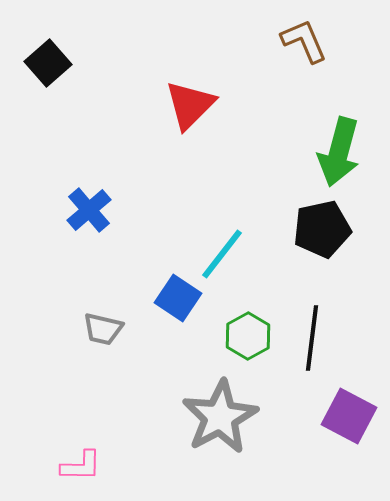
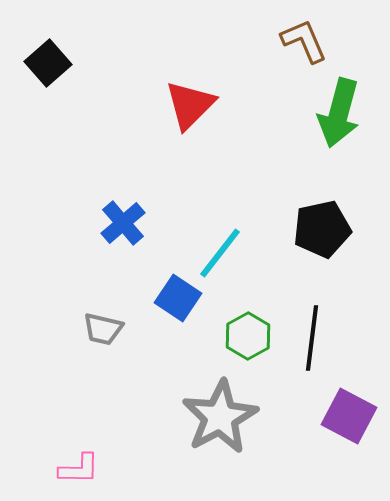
green arrow: moved 39 px up
blue cross: moved 34 px right, 13 px down
cyan line: moved 2 px left, 1 px up
pink L-shape: moved 2 px left, 3 px down
